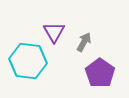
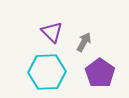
purple triangle: moved 2 px left; rotated 15 degrees counterclockwise
cyan hexagon: moved 19 px right, 11 px down; rotated 9 degrees counterclockwise
